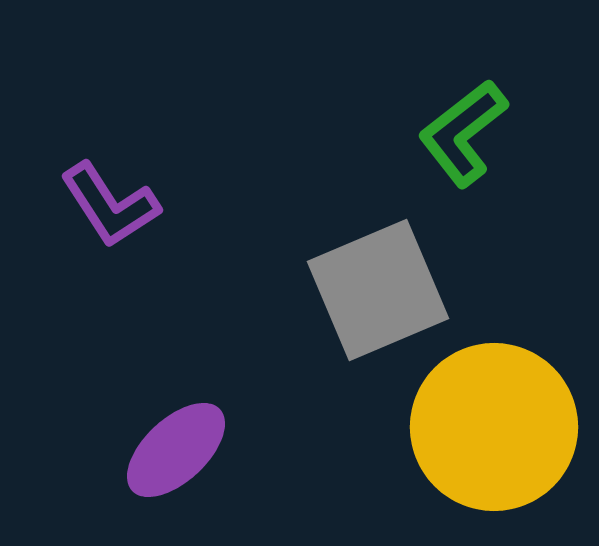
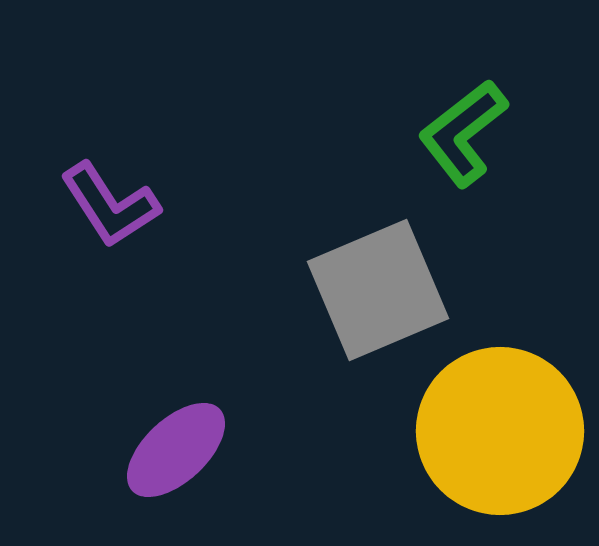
yellow circle: moved 6 px right, 4 px down
